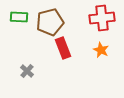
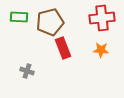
orange star: rotated 21 degrees counterclockwise
gray cross: rotated 24 degrees counterclockwise
